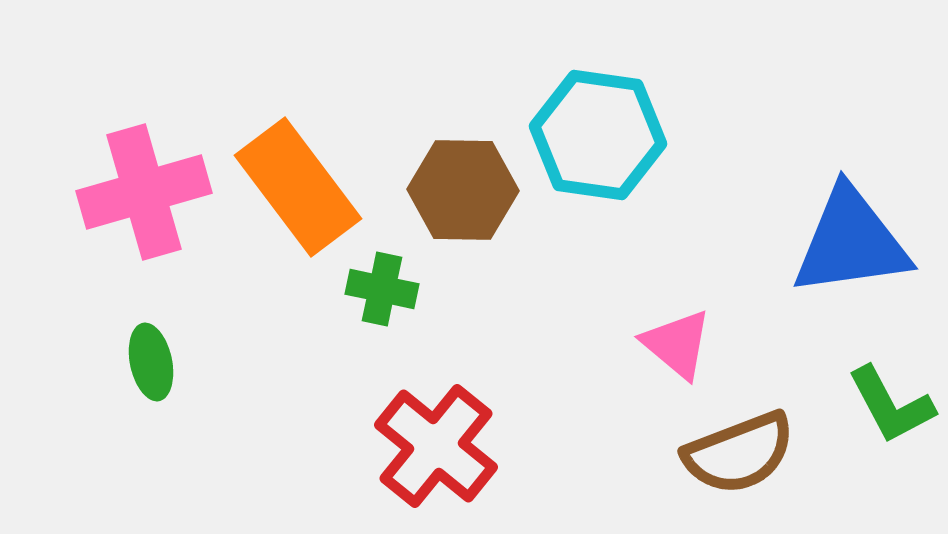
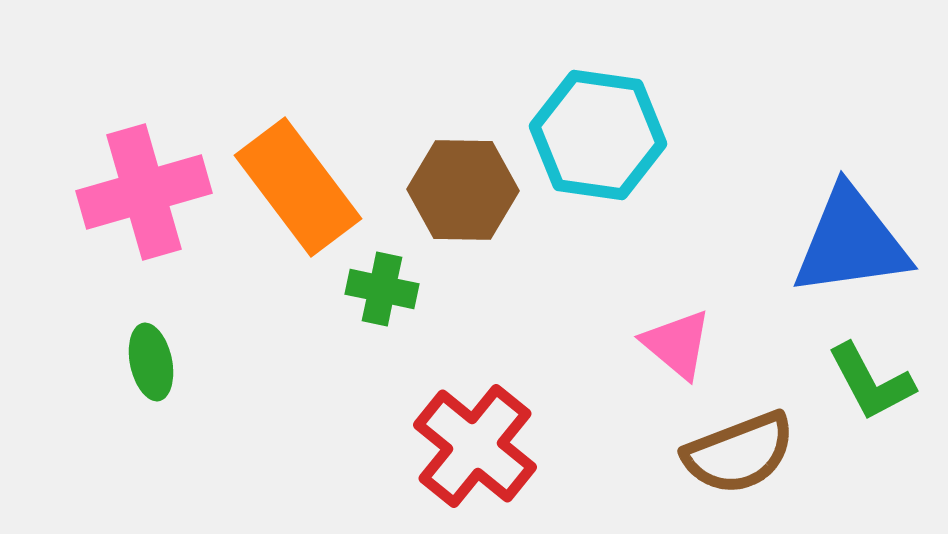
green L-shape: moved 20 px left, 23 px up
red cross: moved 39 px right
